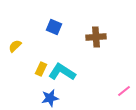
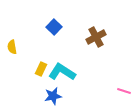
blue square: rotated 21 degrees clockwise
brown cross: rotated 24 degrees counterclockwise
yellow semicircle: moved 3 px left, 1 px down; rotated 56 degrees counterclockwise
pink line: rotated 56 degrees clockwise
blue star: moved 3 px right, 2 px up
